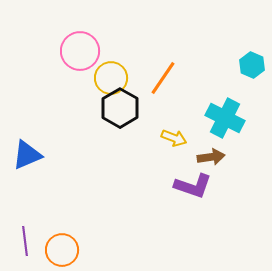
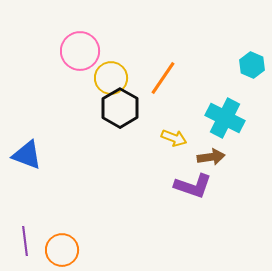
blue triangle: rotated 44 degrees clockwise
